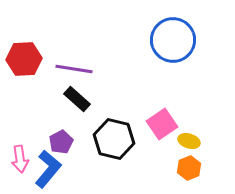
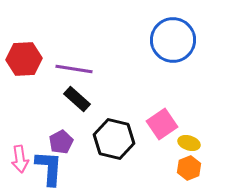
yellow ellipse: moved 2 px down
blue L-shape: moved 1 px right, 1 px up; rotated 36 degrees counterclockwise
